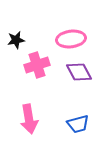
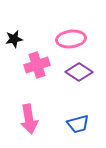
black star: moved 2 px left, 1 px up
purple diamond: rotated 28 degrees counterclockwise
